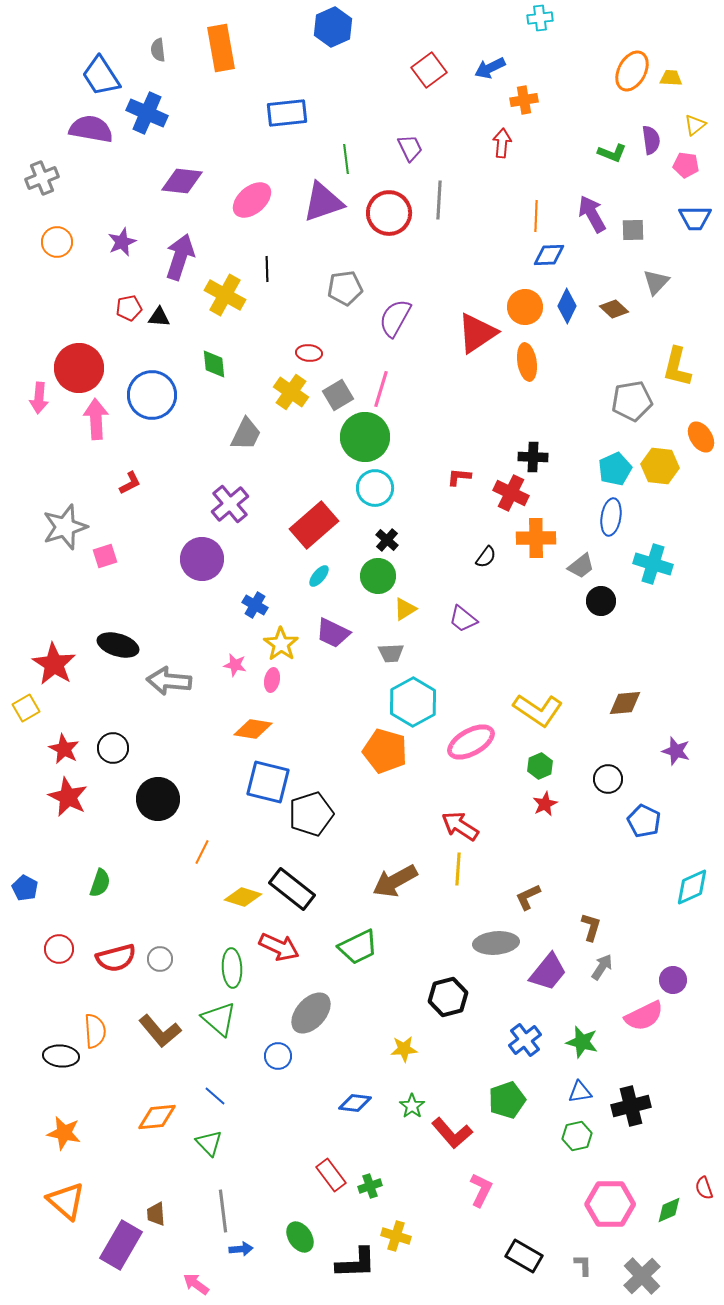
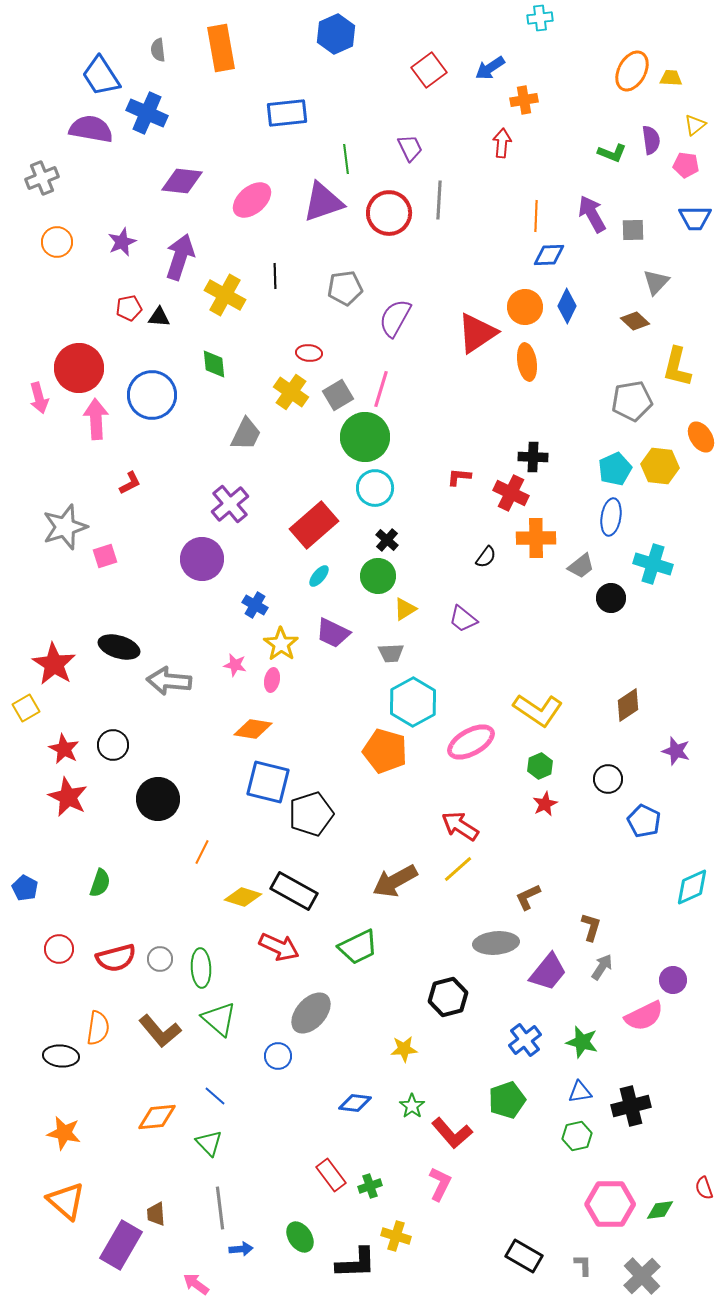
blue hexagon at (333, 27): moved 3 px right, 7 px down
blue arrow at (490, 68): rotated 8 degrees counterclockwise
black line at (267, 269): moved 8 px right, 7 px down
brown diamond at (614, 309): moved 21 px right, 12 px down
pink arrow at (39, 398): rotated 20 degrees counterclockwise
black circle at (601, 601): moved 10 px right, 3 px up
black ellipse at (118, 645): moved 1 px right, 2 px down
brown diamond at (625, 703): moved 3 px right, 2 px down; rotated 28 degrees counterclockwise
black circle at (113, 748): moved 3 px up
yellow line at (458, 869): rotated 44 degrees clockwise
black rectangle at (292, 889): moved 2 px right, 2 px down; rotated 9 degrees counterclockwise
green ellipse at (232, 968): moved 31 px left
orange semicircle at (95, 1031): moved 3 px right, 3 px up; rotated 12 degrees clockwise
pink L-shape at (481, 1190): moved 41 px left, 6 px up
green diamond at (669, 1210): moved 9 px left; rotated 16 degrees clockwise
gray line at (223, 1211): moved 3 px left, 3 px up
